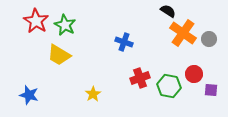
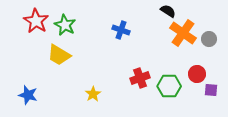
blue cross: moved 3 px left, 12 px up
red circle: moved 3 px right
green hexagon: rotated 10 degrees counterclockwise
blue star: moved 1 px left
